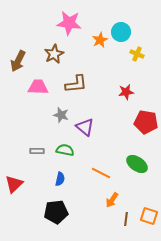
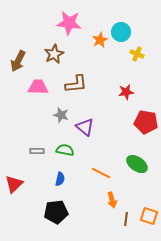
orange arrow: rotated 49 degrees counterclockwise
